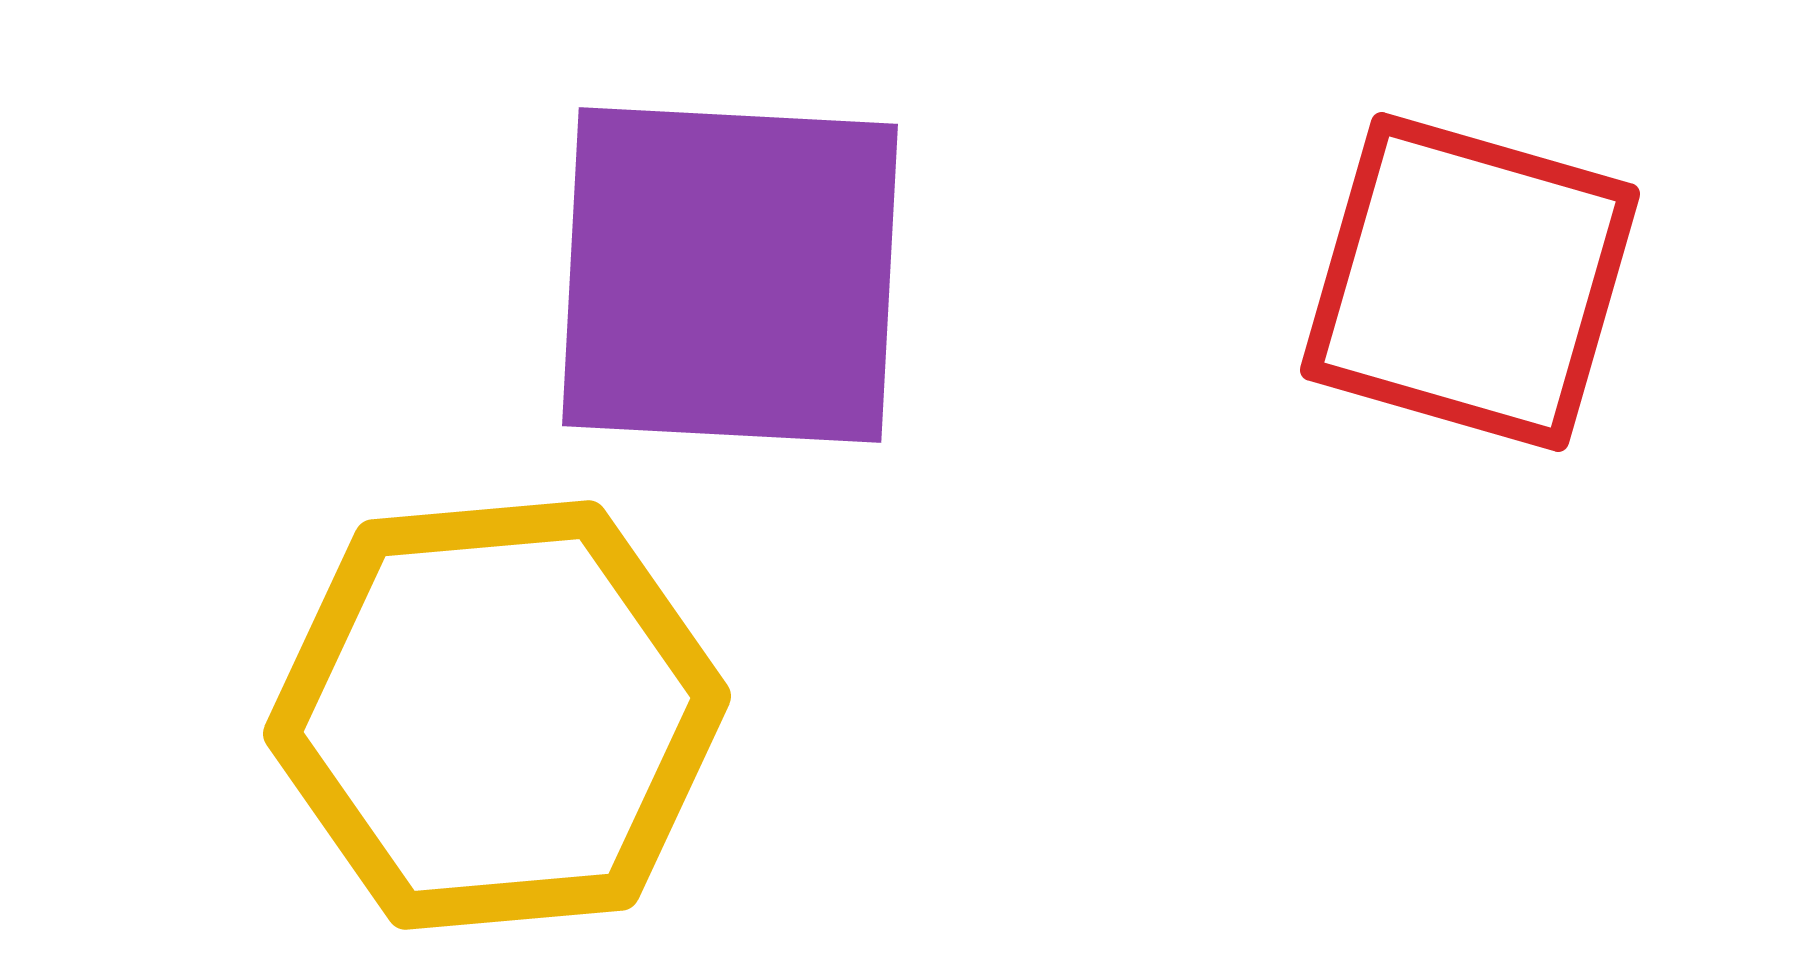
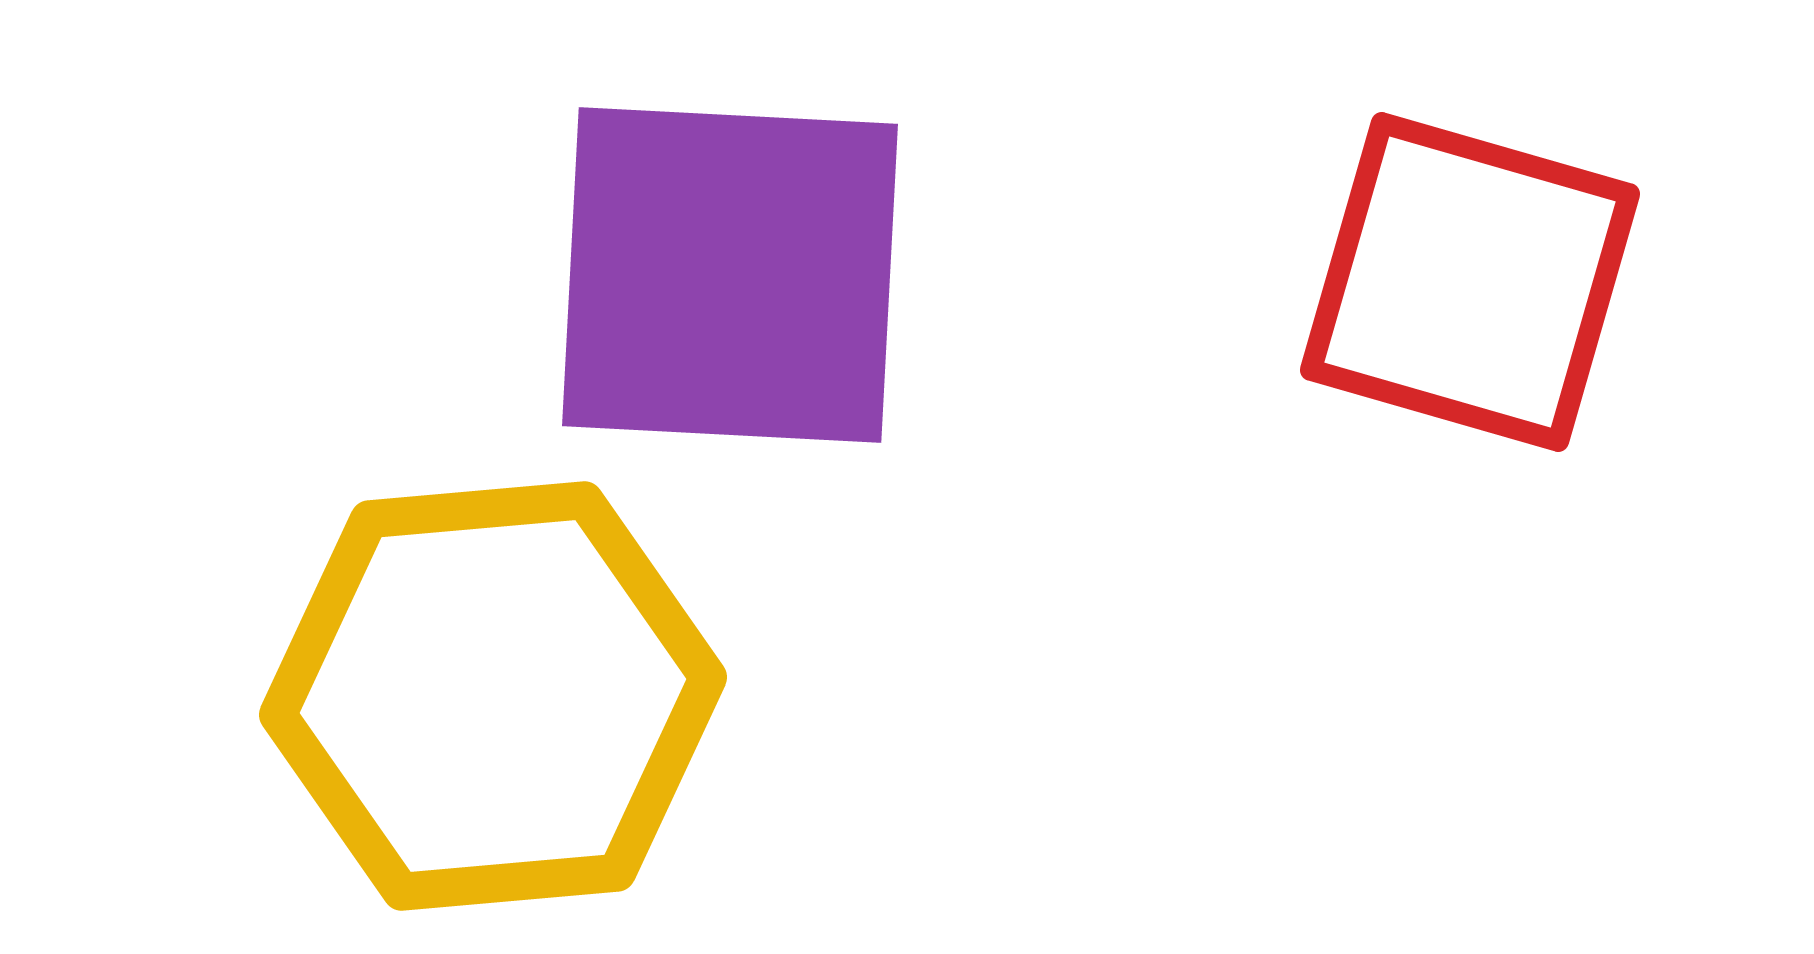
yellow hexagon: moved 4 px left, 19 px up
